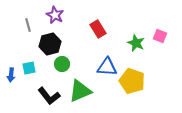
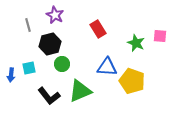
pink square: rotated 16 degrees counterclockwise
